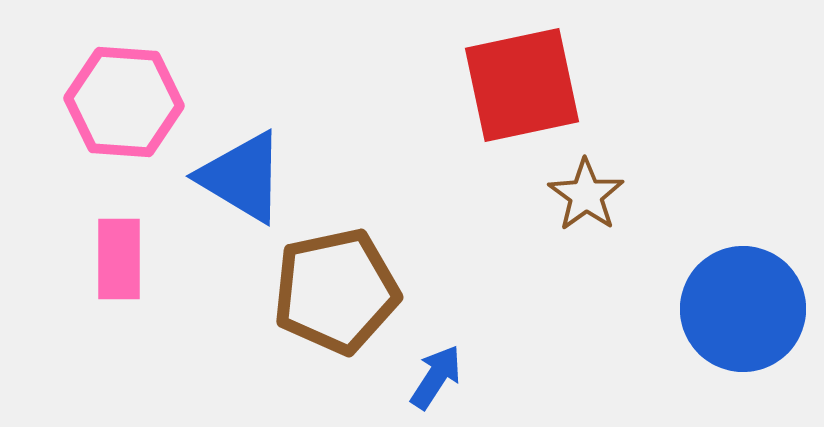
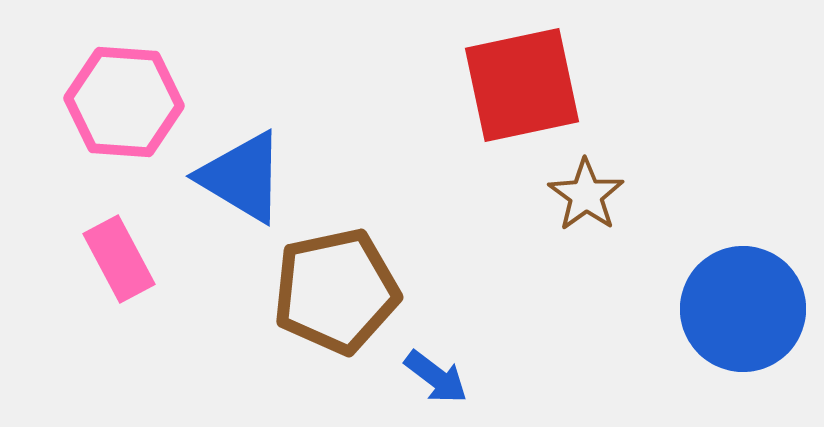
pink rectangle: rotated 28 degrees counterclockwise
blue arrow: rotated 94 degrees clockwise
